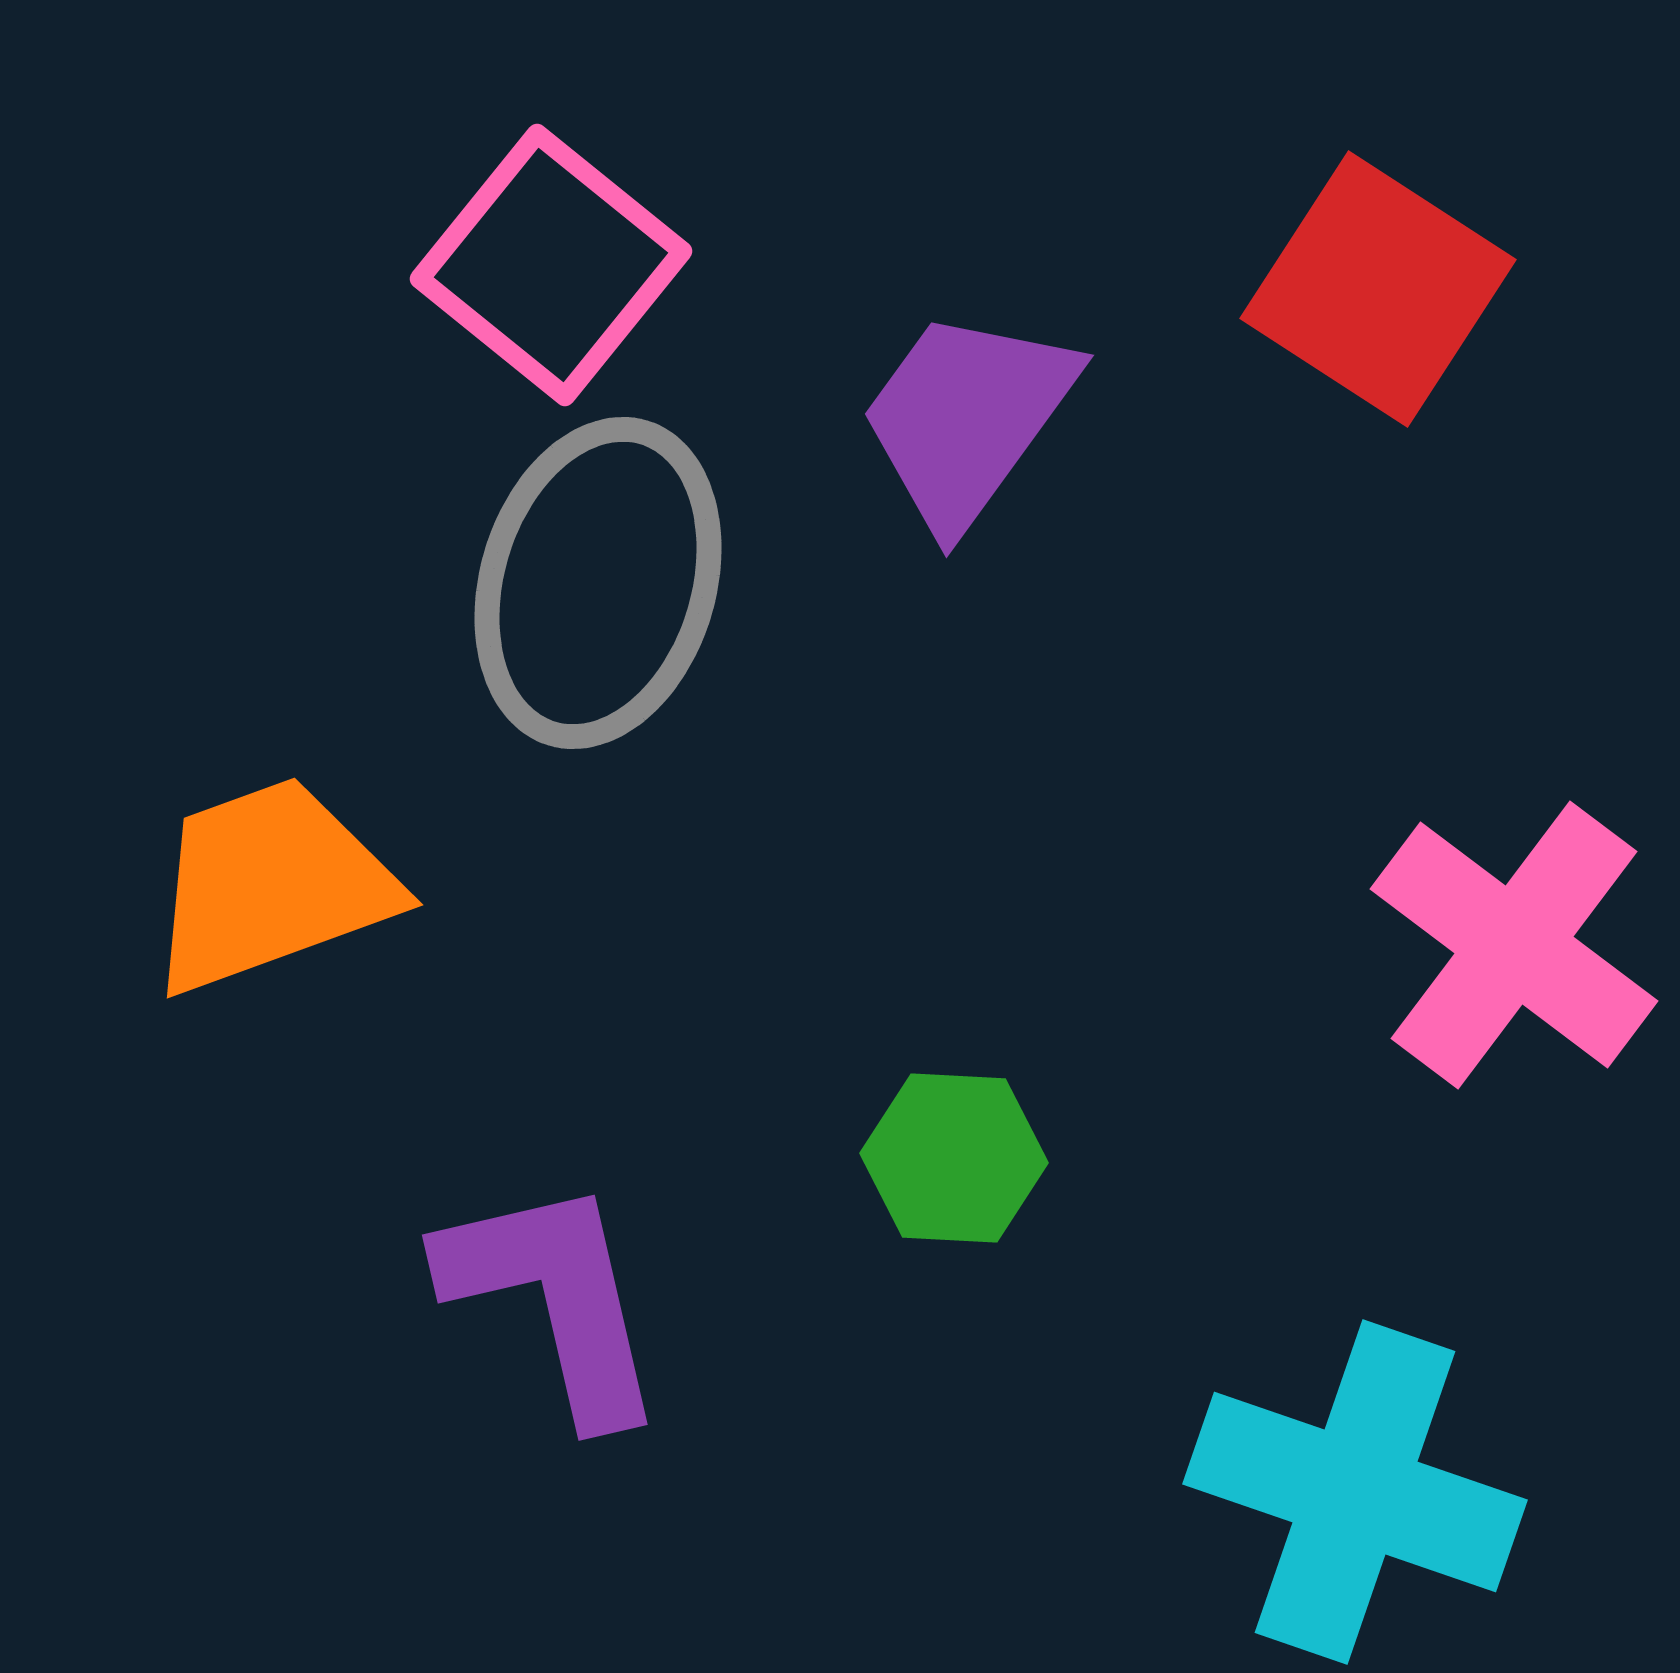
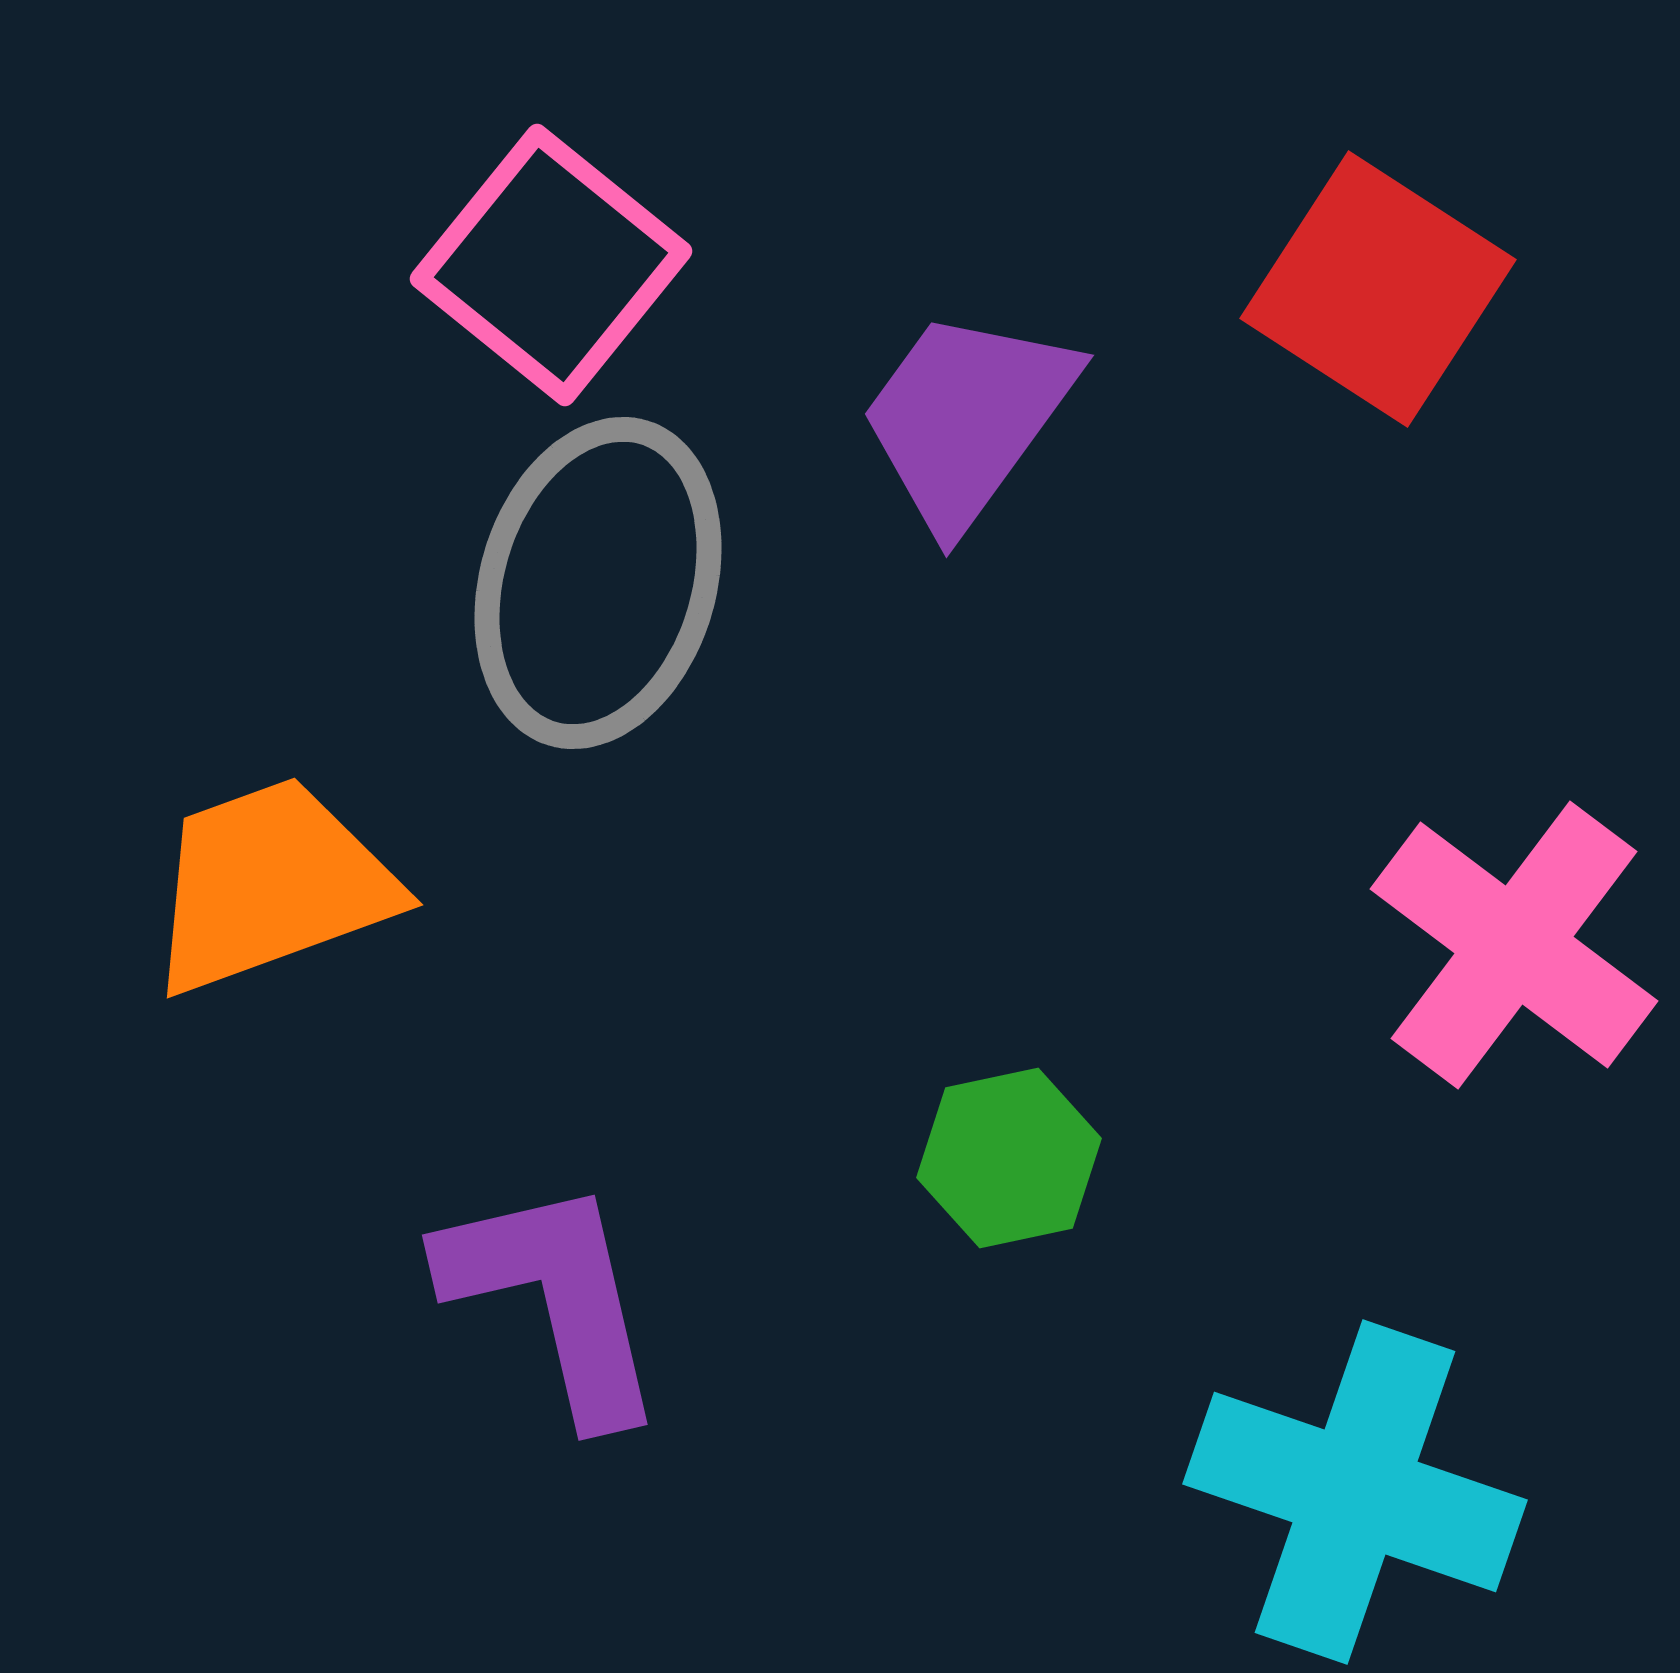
green hexagon: moved 55 px right; rotated 15 degrees counterclockwise
